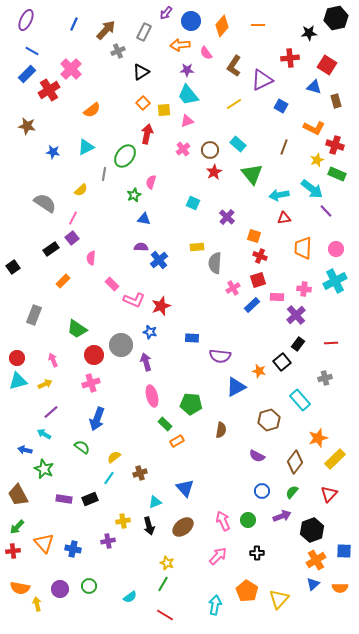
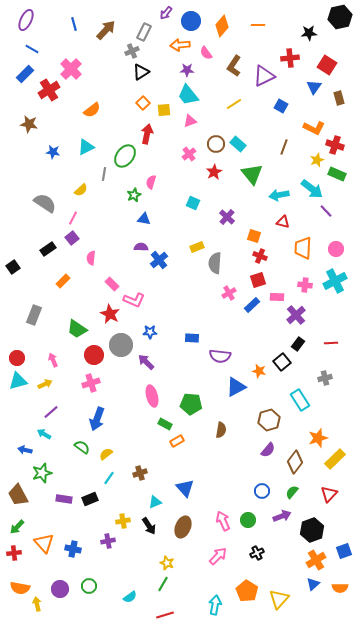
black hexagon at (336, 18): moved 4 px right, 1 px up
blue line at (74, 24): rotated 40 degrees counterclockwise
blue line at (32, 51): moved 2 px up
gray cross at (118, 51): moved 14 px right
blue rectangle at (27, 74): moved 2 px left
purple triangle at (262, 80): moved 2 px right, 4 px up
blue triangle at (314, 87): rotated 49 degrees clockwise
brown rectangle at (336, 101): moved 3 px right, 3 px up
pink triangle at (187, 121): moved 3 px right
brown star at (27, 126): moved 2 px right, 2 px up
pink cross at (183, 149): moved 6 px right, 5 px down
brown circle at (210, 150): moved 6 px right, 6 px up
red triangle at (284, 218): moved 1 px left, 4 px down; rotated 24 degrees clockwise
yellow rectangle at (197, 247): rotated 16 degrees counterclockwise
black rectangle at (51, 249): moved 3 px left
pink cross at (233, 288): moved 4 px left, 5 px down
pink cross at (304, 289): moved 1 px right, 4 px up
red star at (161, 306): moved 51 px left, 8 px down; rotated 24 degrees counterclockwise
blue star at (150, 332): rotated 16 degrees counterclockwise
purple arrow at (146, 362): rotated 30 degrees counterclockwise
cyan rectangle at (300, 400): rotated 10 degrees clockwise
green rectangle at (165, 424): rotated 16 degrees counterclockwise
purple semicircle at (257, 456): moved 11 px right, 6 px up; rotated 77 degrees counterclockwise
yellow semicircle at (114, 457): moved 8 px left, 3 px up
green star at (44, 469): moved 2 px left, 4 px down; rotated 30 degrees clockwise
black arrow at (149, 526): rotated 18 degrees counterclockwise
brown ellipse at (183, 527): rotated 30 degrees counterclockwise
red cross at (13, 551): moved 1 px right, 2 px down
blue square at (344, 551): rotated 21 degrees counterclockwise
black cross at (257, 553): rotated 24 degrees counterclockwise
red line at (165, 615): rotated 48 degrees counterclockwise
